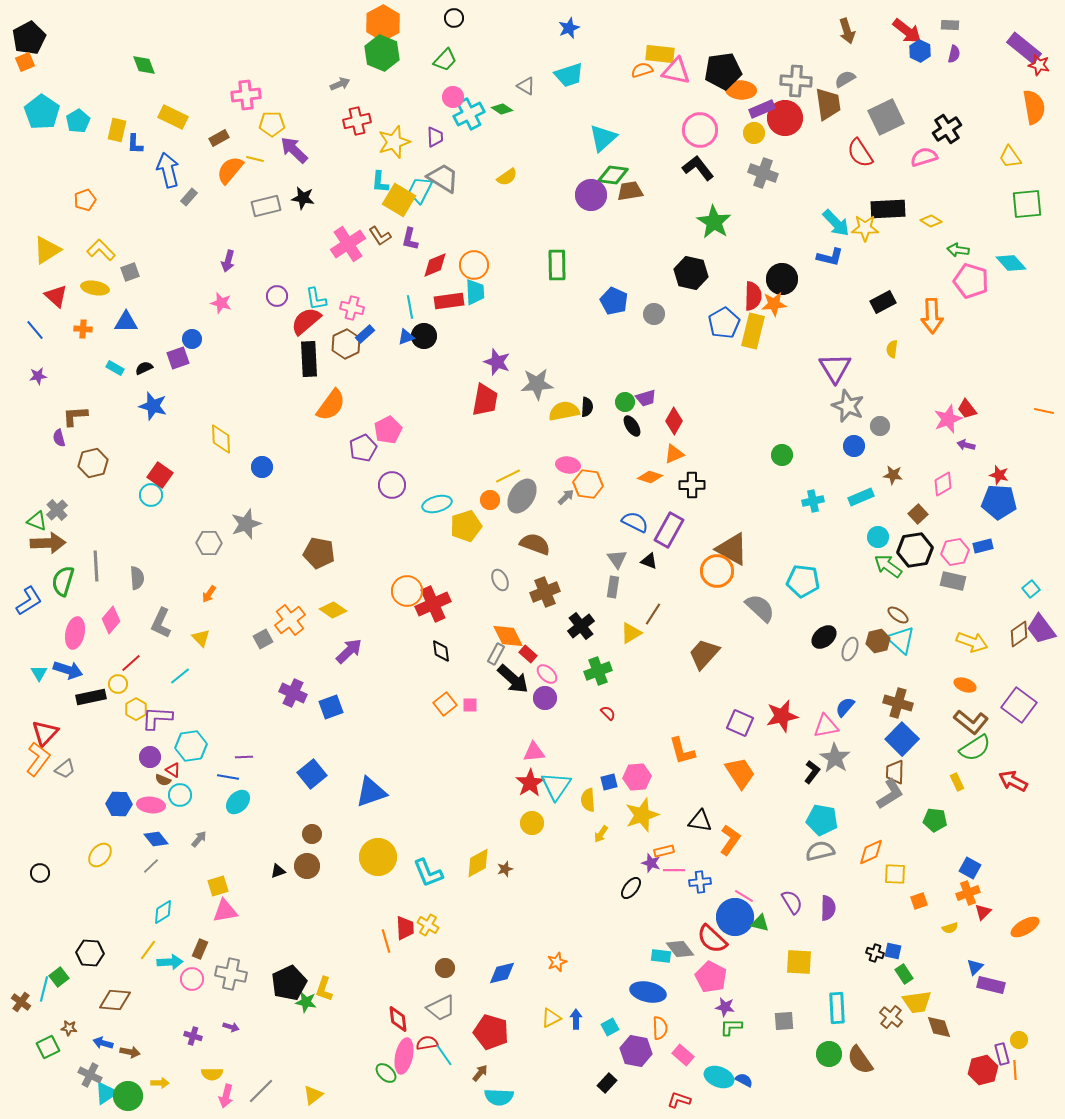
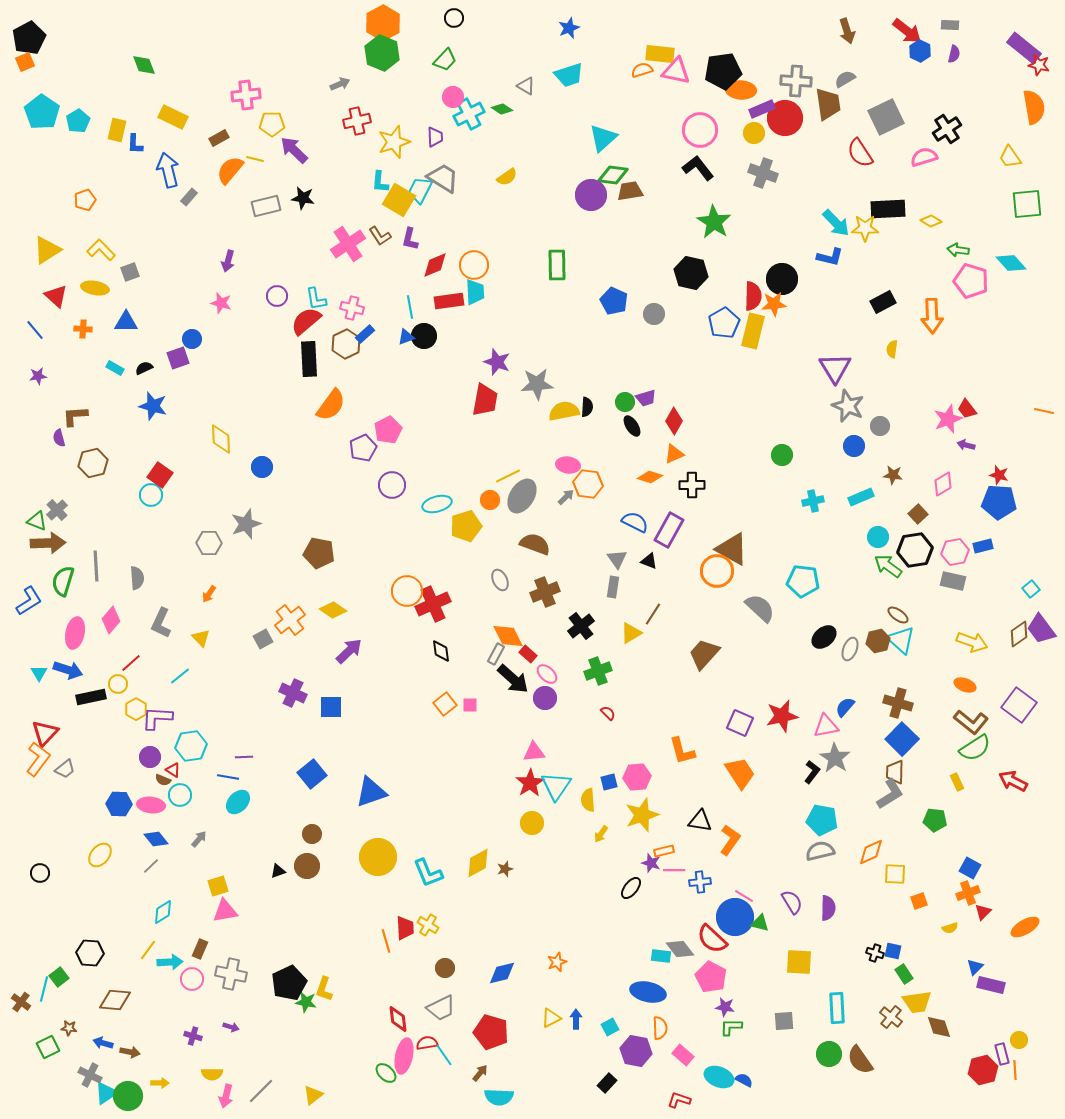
blue square at (331, 707): rotated 20 degrees clockwise
